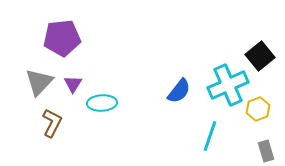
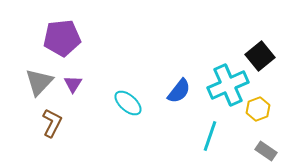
cyan ellipse: moved 26 px right; rotated 44 degrees clockwise
gray rectangle: rotated 40 degrees counterclockwise
